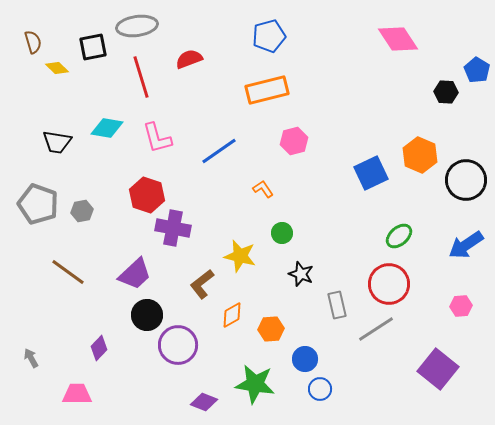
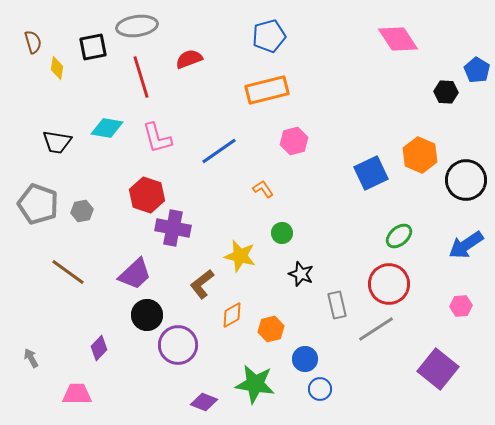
yellow diamond at (57, 68): rotated 55 degrees clockwise
orange hexagon at (271, 329): rotated 10 degrees counterclockwise
